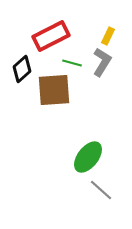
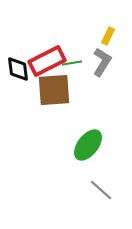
red rectangle: moved 4 px left, 25 px down
green line: rotated 24 degrees counterclockwise
black diamond: moved 4 px left; rotated 56 degrees counterclockwise
green ellipse: moved 12 px up
